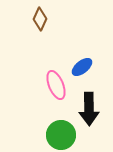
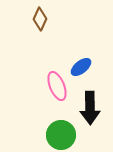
blue ellipse: moved 1 px left
pink ellipse: moved 1 px right, 1 px down
black arrow: moved 1 px right, 1 px up
